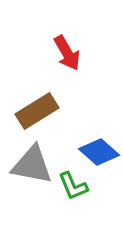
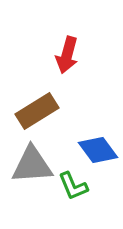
red arrow: moved 2 px down; rotated 45 degrees clockwise
blue diamond: moved 1 px left, 2 px up; rotated 12 degrees clockwise
gray triangle: rotated 15 degrees counterclockwise
